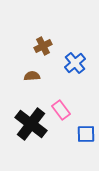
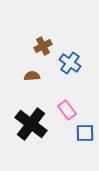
blue cross: moved 5 px left; rotated 15 degrees counterclockwise
pink rectangle: moved 6 px right
blue square: moved 1 px left, 1 px up
